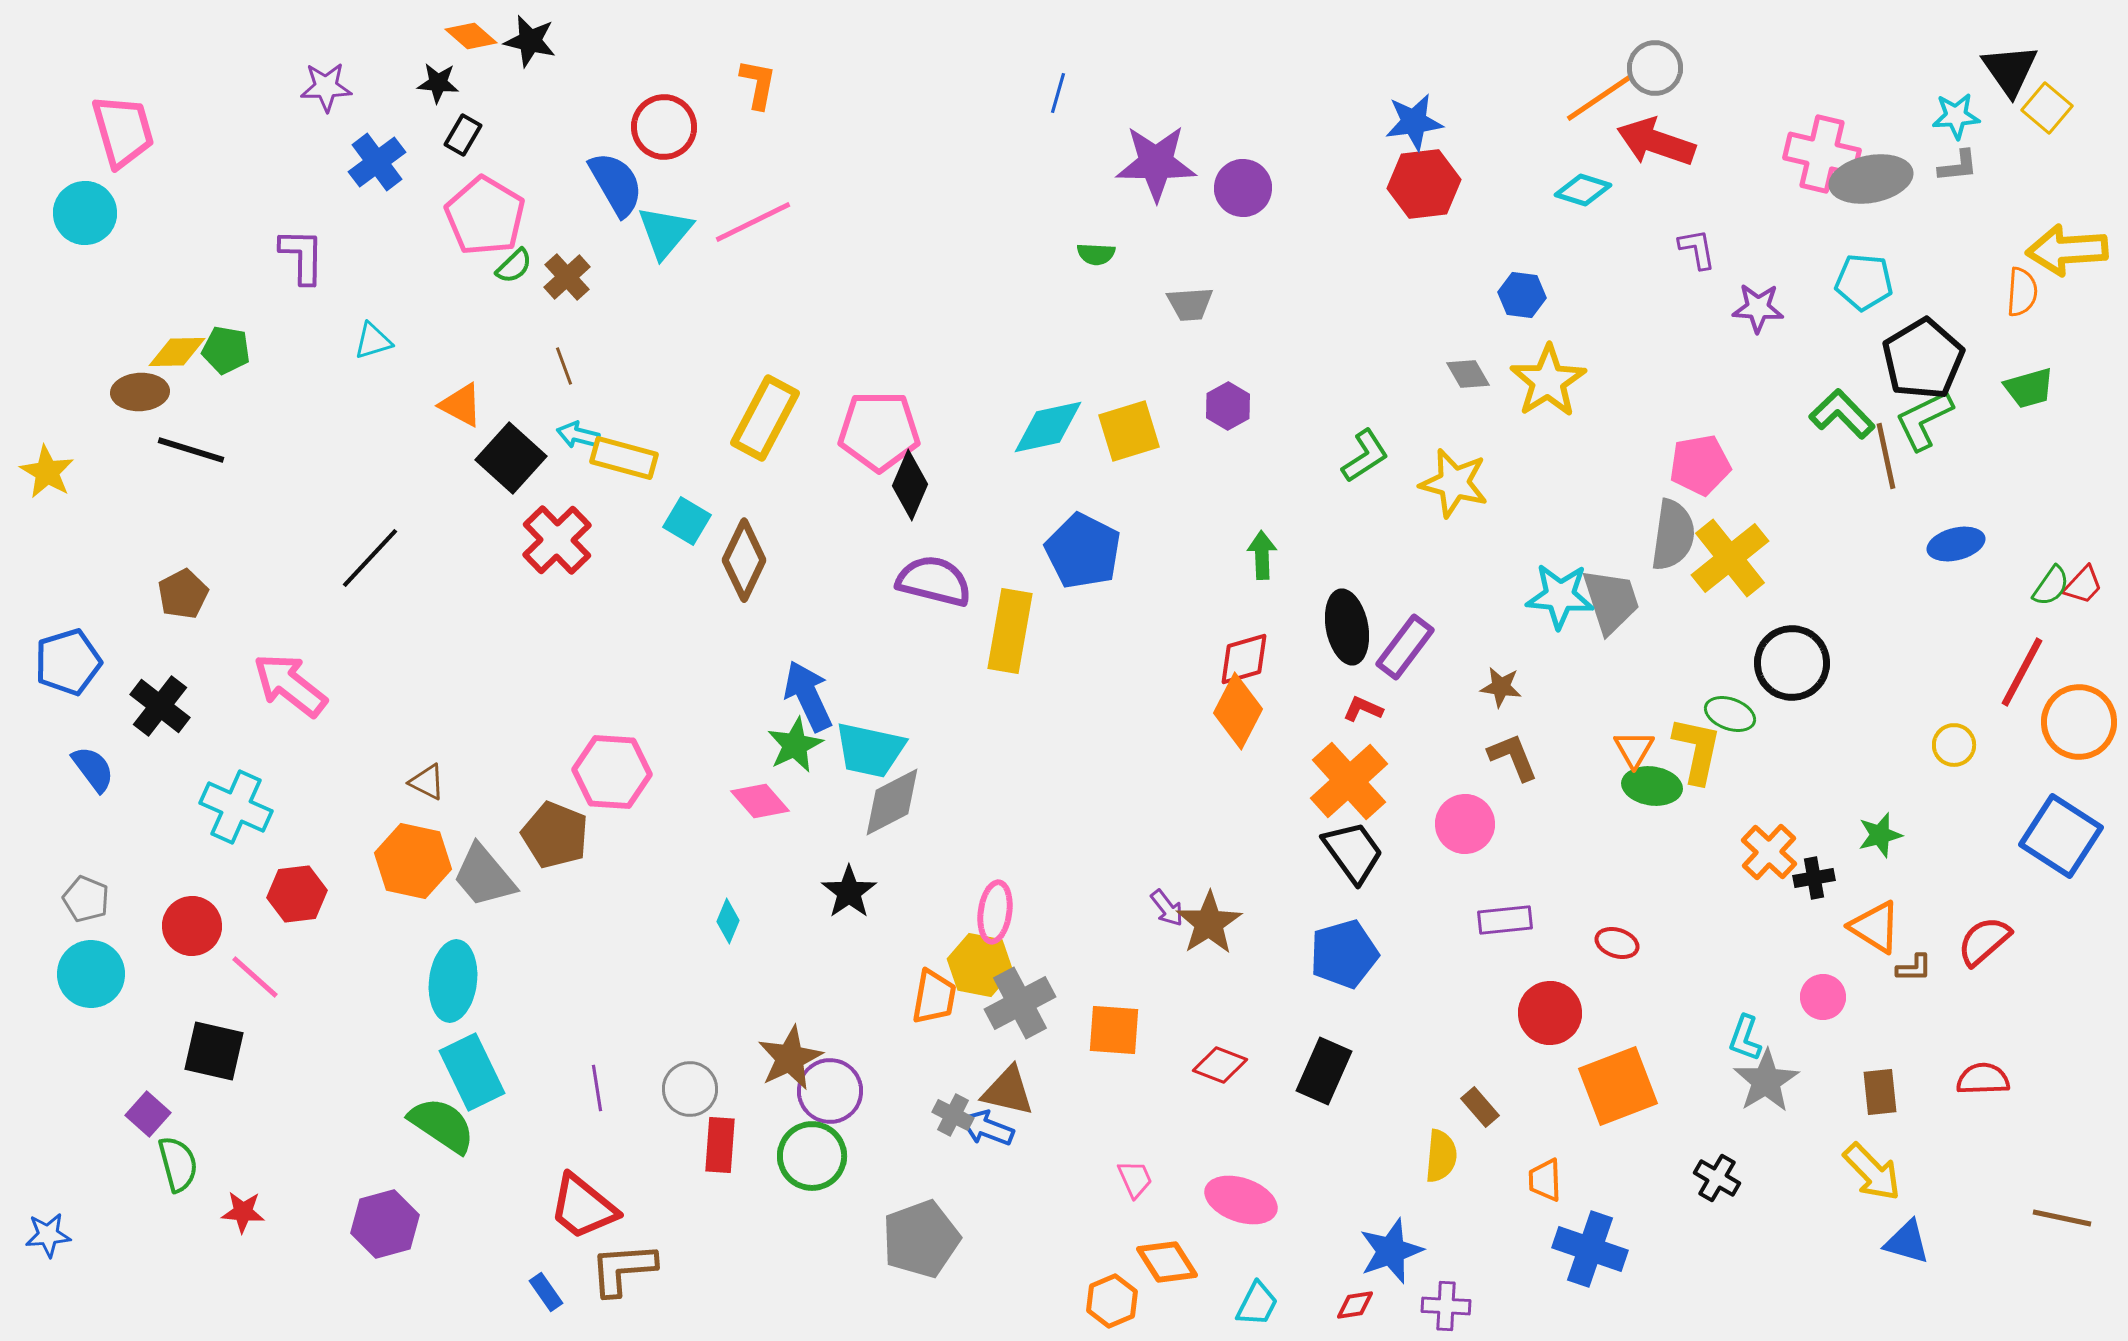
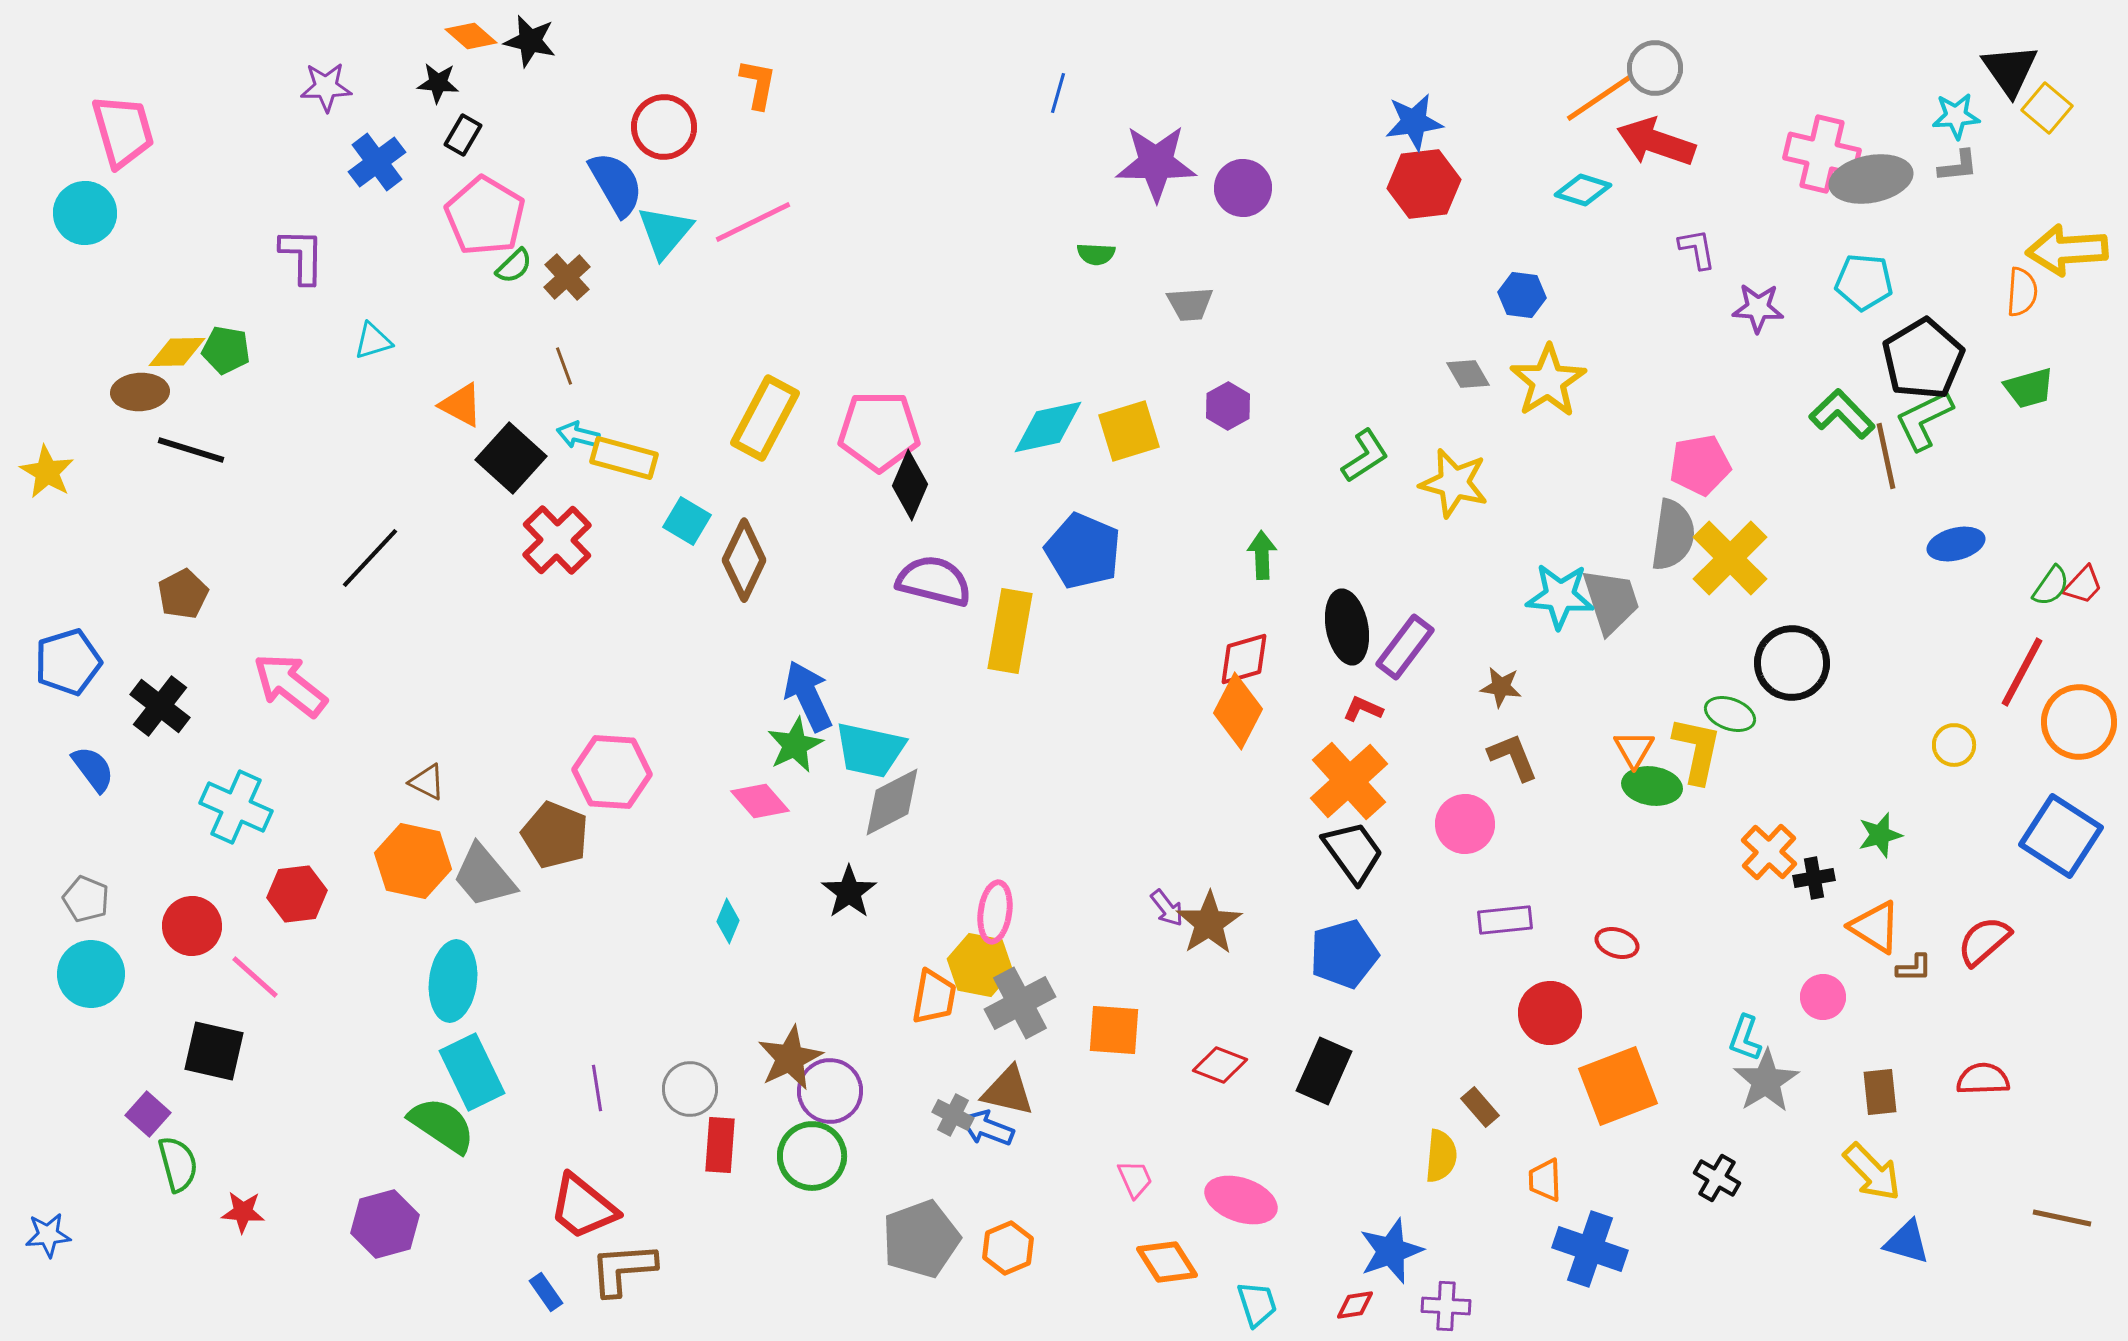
blue pentagon at (1083, 551): rotated 4 degrees counterclockwise
yellow cross at (1730, 558): rotated 6 degrees counterclockwise
orange hexagon at (1112, 1301): moved 104 px left, 53 px up
cyan trapezoid at (1257, 1304): rotated 45 degrees counterclockwise
